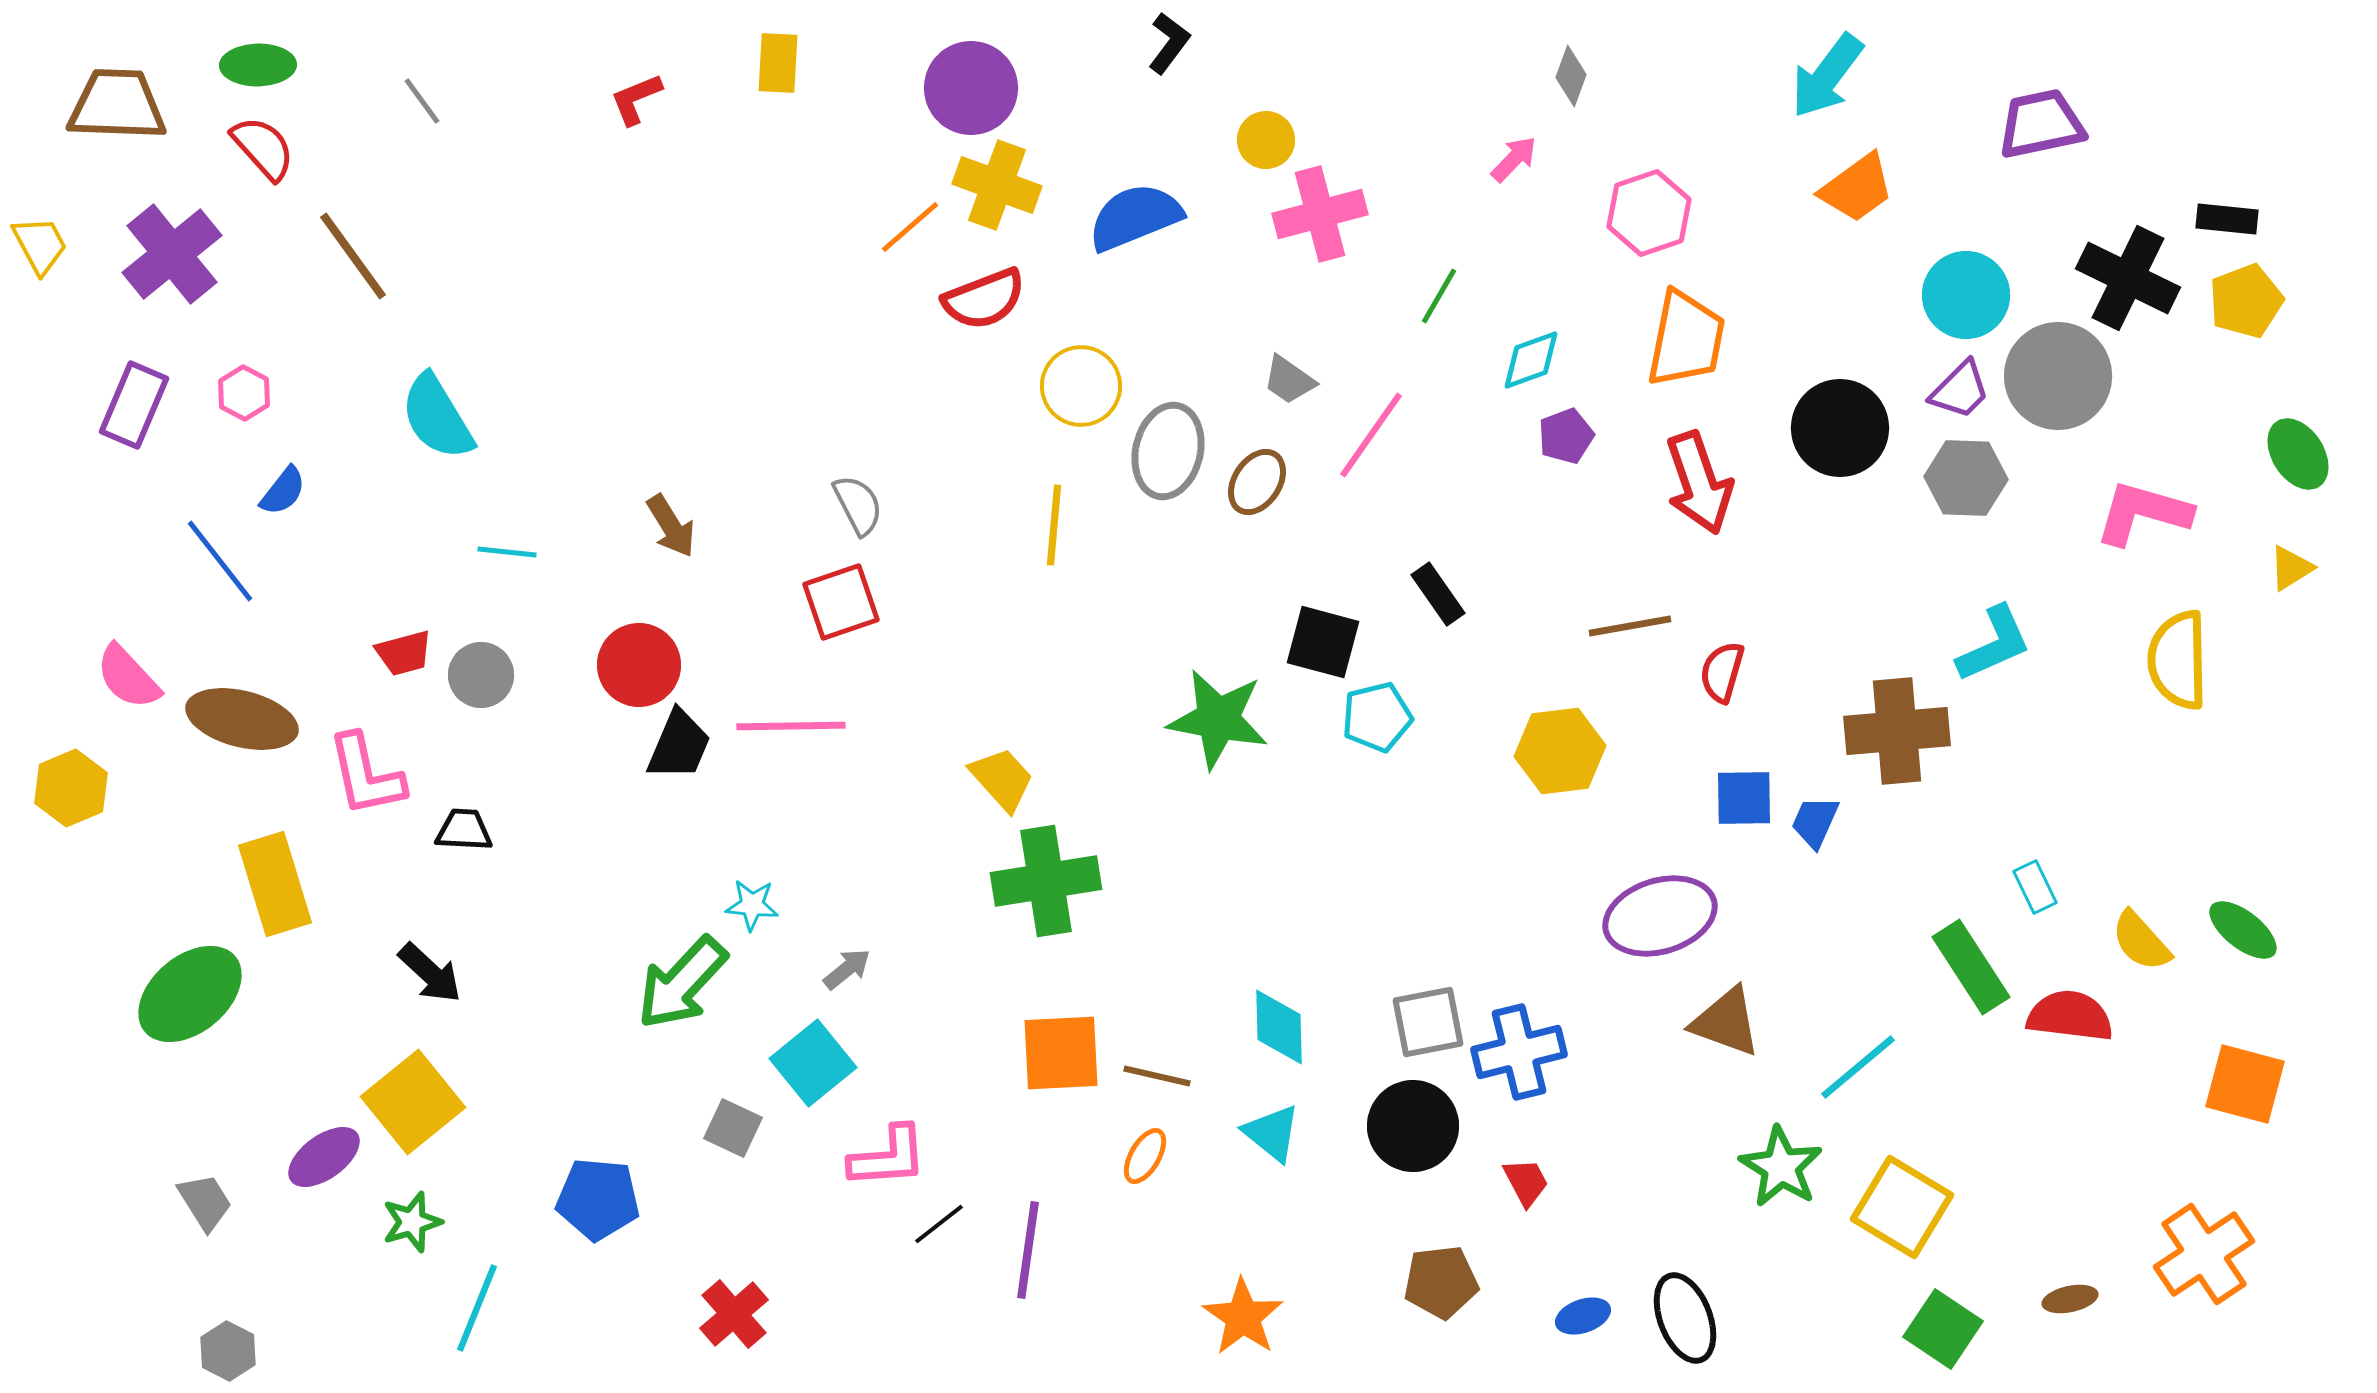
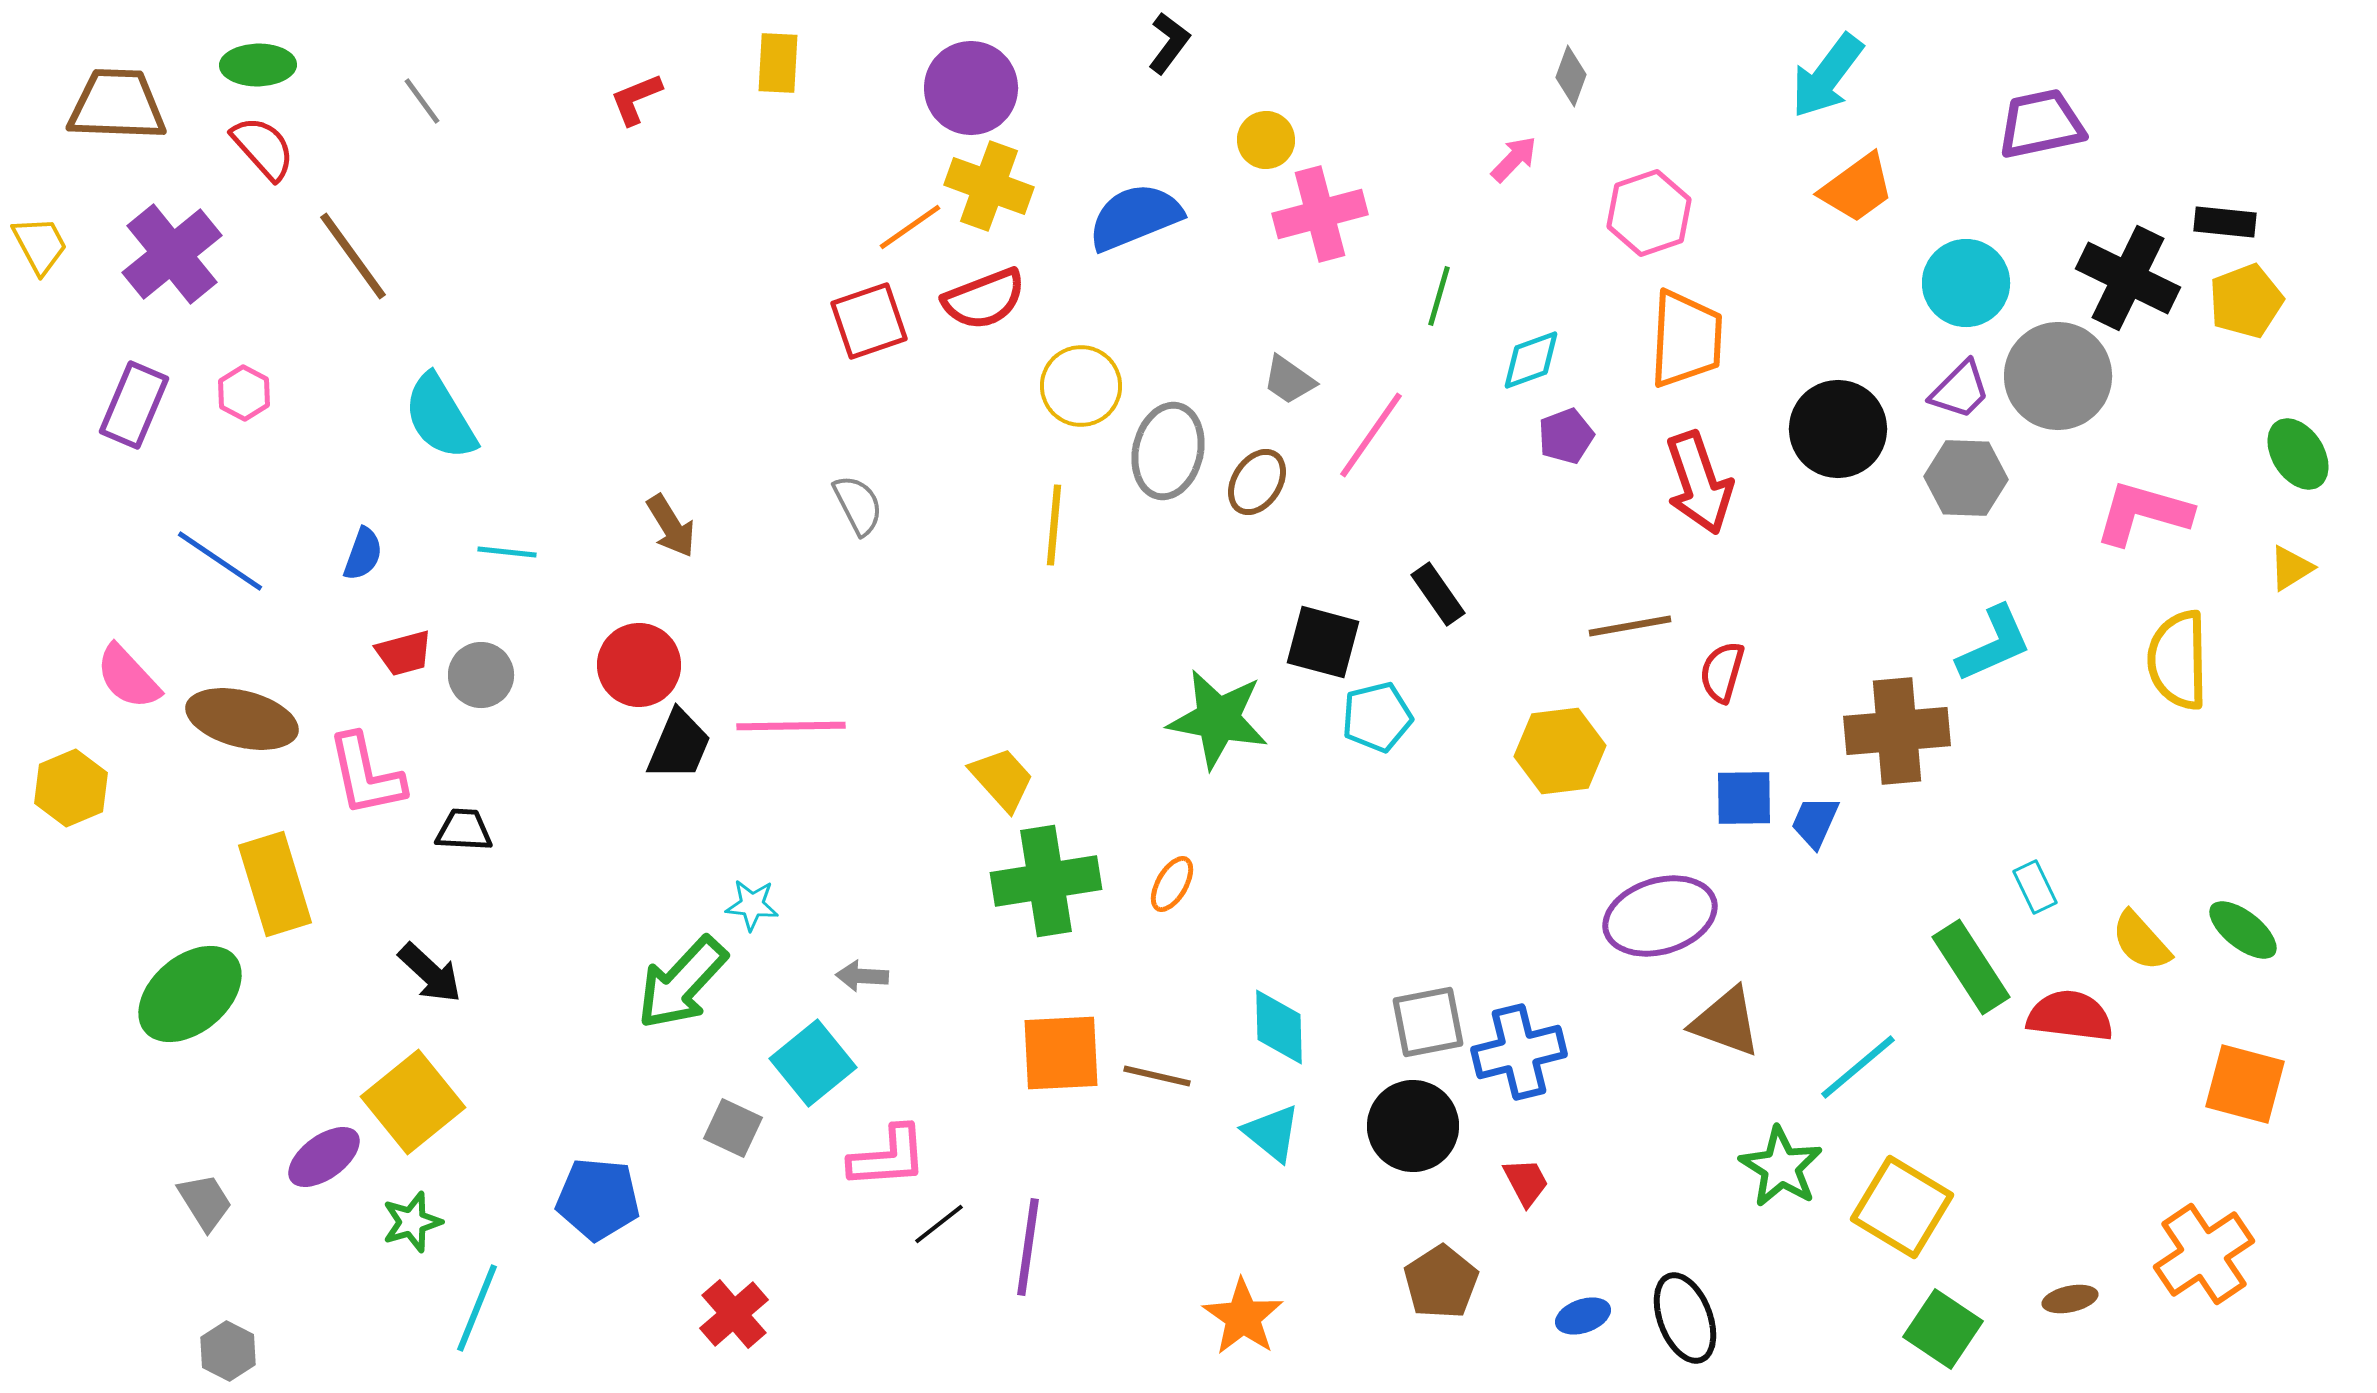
yellow cross at (997, 185): moved 8 px left, 1 px down
black rectangle at (2227, 219): moved 2 px left, 3 px down
orange line at (910, 227): rotated 6 degrees clockwise
cyan circle at (1966, 295): moved 12 px up
green line at (1439, 296): rotated 14 degrees counterclockwise
orange trapezoid at (1686, 339): rotated 8 degrees counterclockwise
cyan semicircle at (437, 417): moved 3 px right
black circle at (1840, 428): moved 2 px left, 1 px down
blue semicircle at (283, 491): moved 80 px right, 63 px down; rotated 18 degrees counterclockwise
blue line at (220, 561): rotated 18 degrees counterclockwise
red square at (841, 602): moved 28 px right, 281 px up
gray arrow at (847, 969): moved 15 px right, 7 px down; rotated 138 degrees counterclockwise
orange ellipse at (1145, 1156): moved 27 px right, 272 px up
purple line at (1028, 1250): moved 3 px up
brown pentagon at (1441, 1282): rotated 26 degrees counterclockwise
